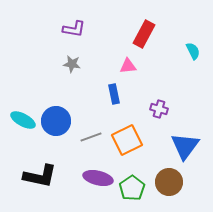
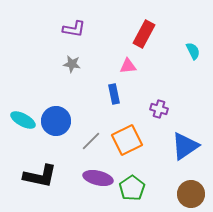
gray line: moved 4 px down; rotated 25 degrees counterclockwise
blue triangle: rotated 20 degrees clockwise
brown circle: moved 22 px right, 12 px down
